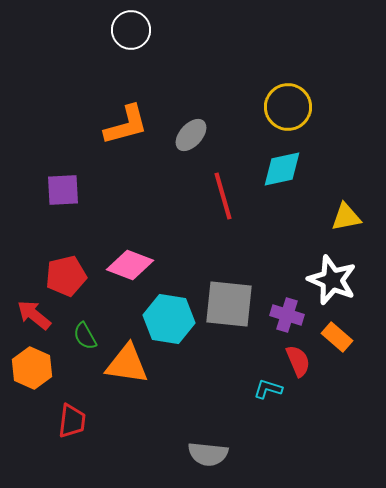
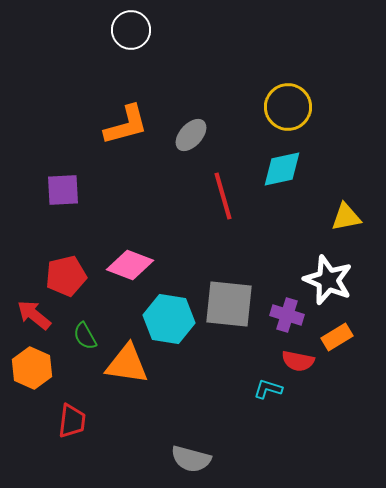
white star: moved 4 px left
orange rectangle: rotated 72 degrees counterclockwise
red semicircle: rotated 124 degrees clockwise
gray semicircle: moved 17 px left, 5 px down; rotated 9 degrees clockwise
